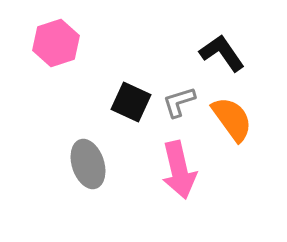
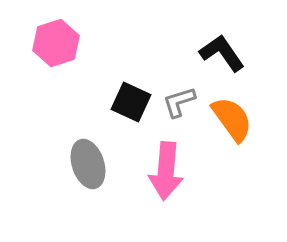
pink arrow: moved 13 px left, 1 px down; rotated 18 degrees clockwise
